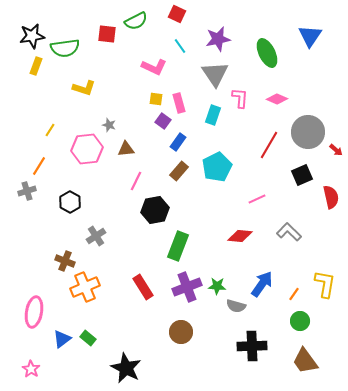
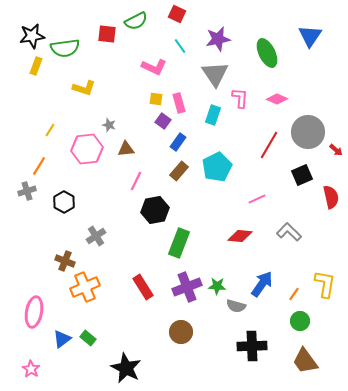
black hexagon at (70, 202): moved 6 px left
green rectangle at (178, 246): moved 1 px right, 3 px up
